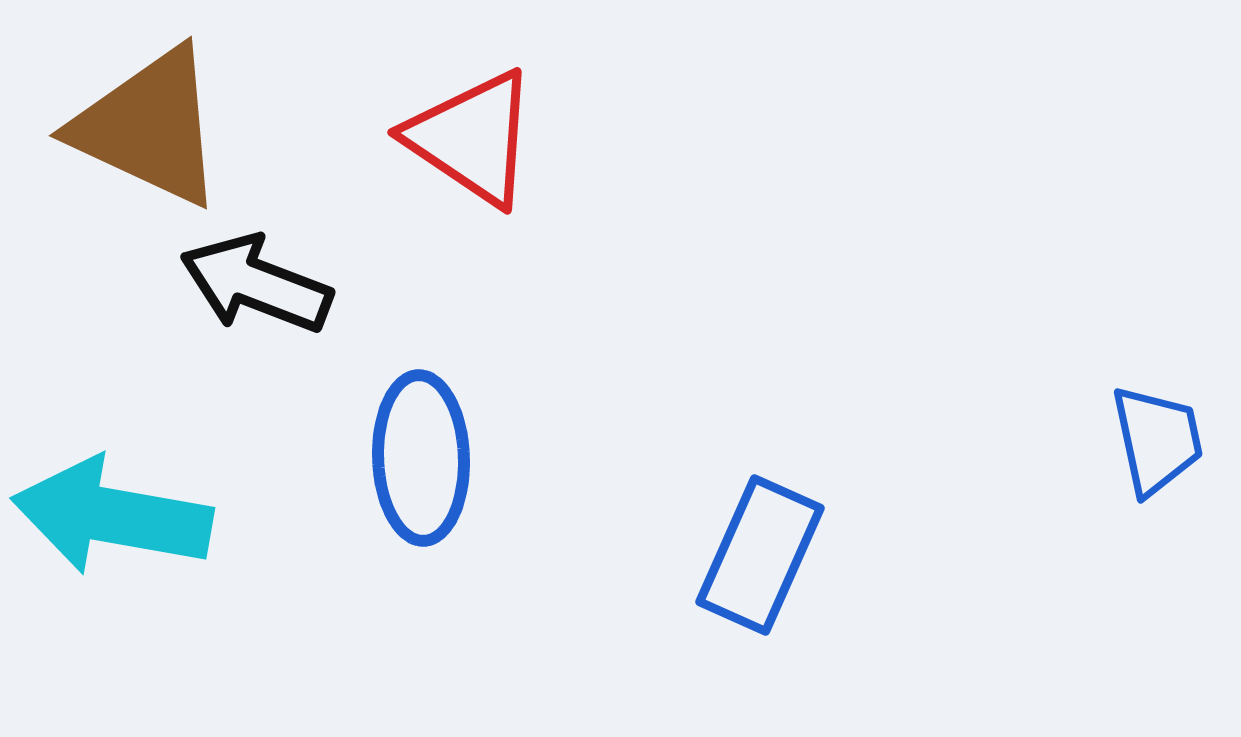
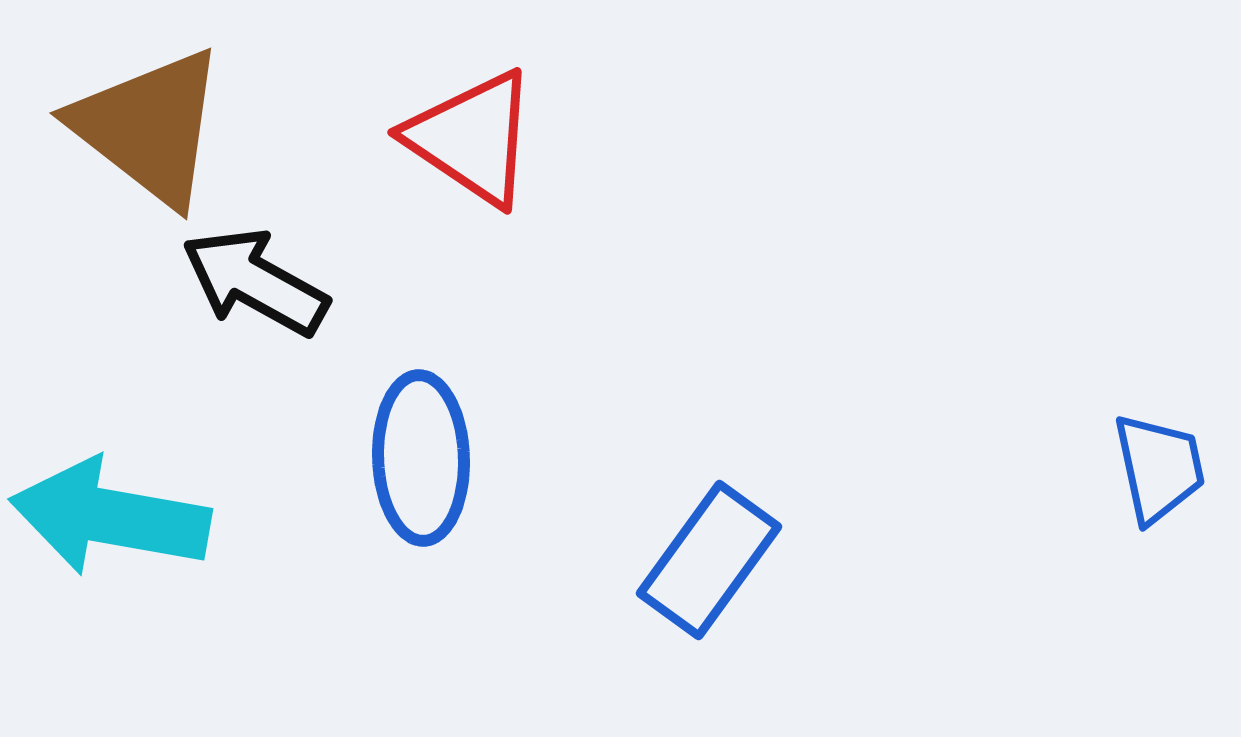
brown triangle: rotated 13 degrees clockwise
black arrow: moved 1 px left, 2 px up; rotated 8 degrees clockwise
blue trapezoid: moved 2 px right, 28 px down
cyan arrow: moved 2 px left, 1 px down
blue rectangle: moved 51 px left, 5 px down; rotated 12 degrees clockwise
